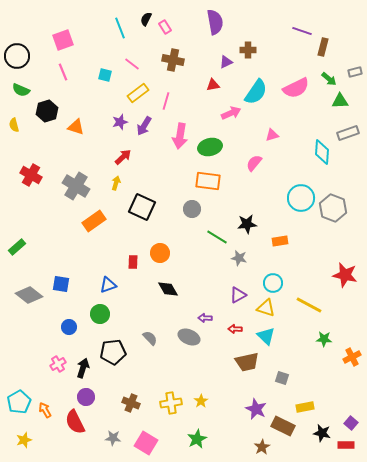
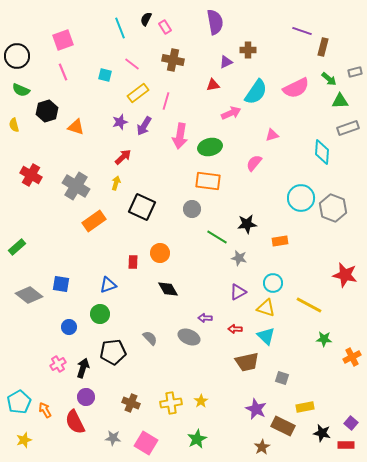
gray rectangle at (348, 133): moved 5 px up
purple triangle at (238, 295): moved 3 px up
